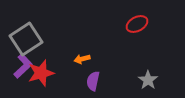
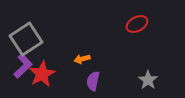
red star: moved 1 px right, 1 px down; rotated 12 degrees counterclockwise
